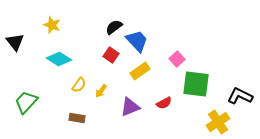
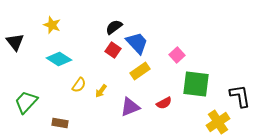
blue trapezoid: moved 2 px down
red square: moved 2 px right, 5 px up
pink square: moved 4 px up
black L-shape: rotated 55 degrees clockwise
brown rectangle: moved 17 px left, 5 px down
